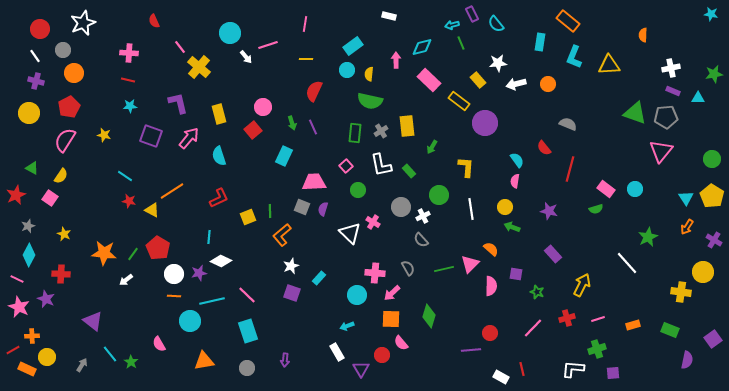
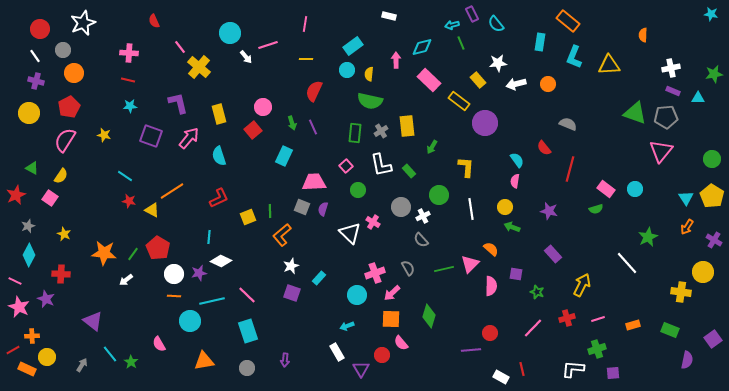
pink cross at (375, 273): rotated 24 degrees counterclockwise
pink line at (17, 279): moved 2 px left, 2 px down
